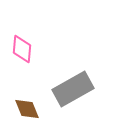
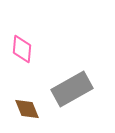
gray rectangle: moved 1 px left
